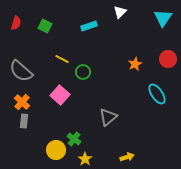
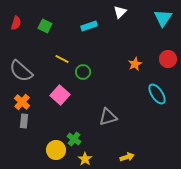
gray triangle: rotated 24 degrees clockwise
